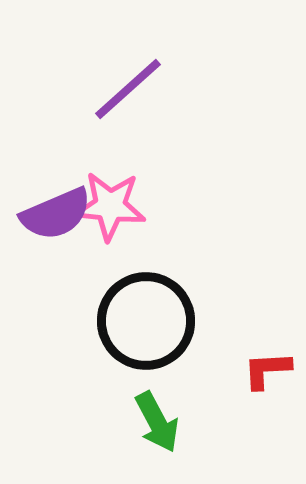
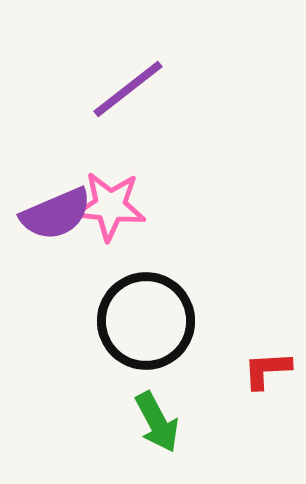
purple line: rotated 4 degrees clockwise
